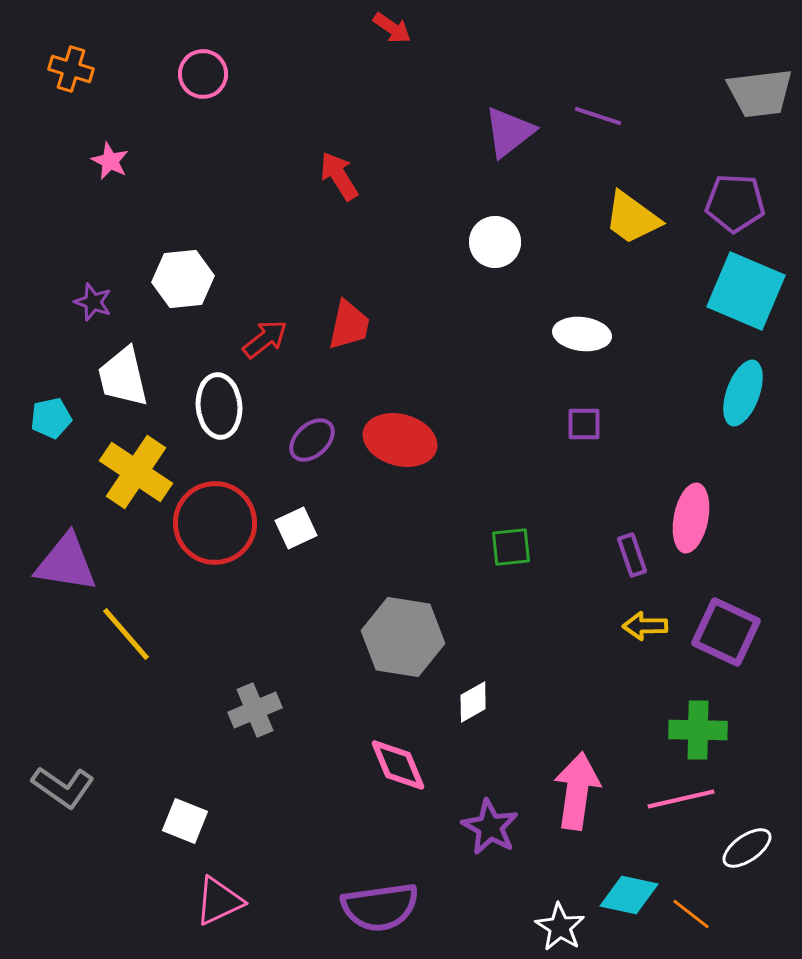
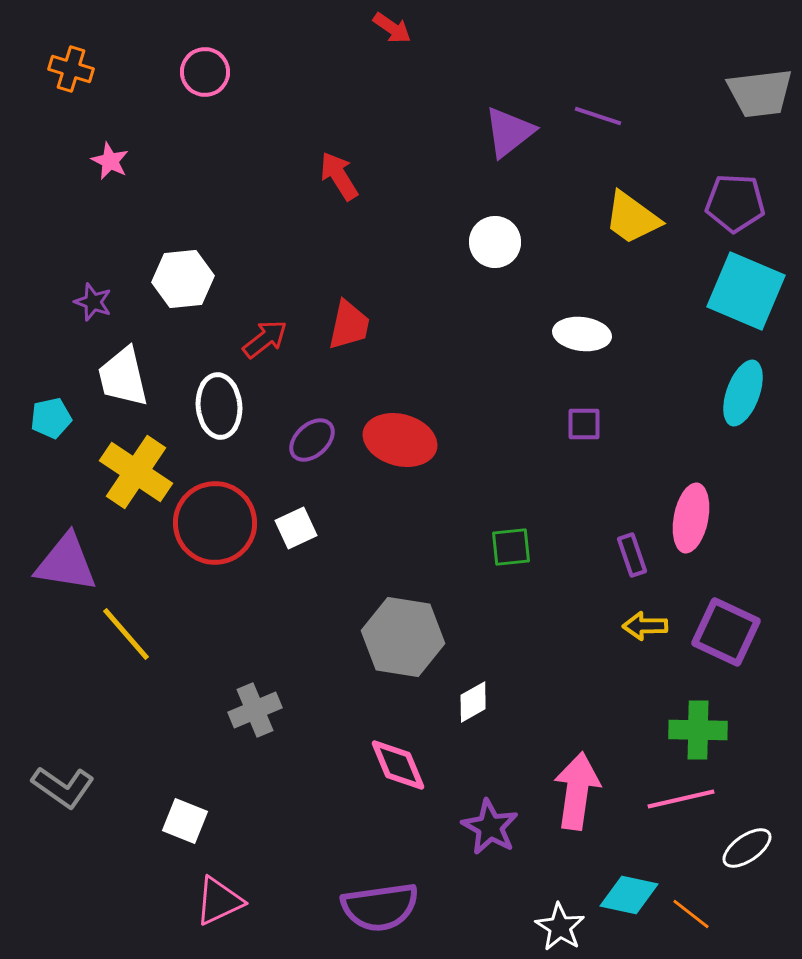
pink circle at (203, 74): moved 2 px right, 2 px up
